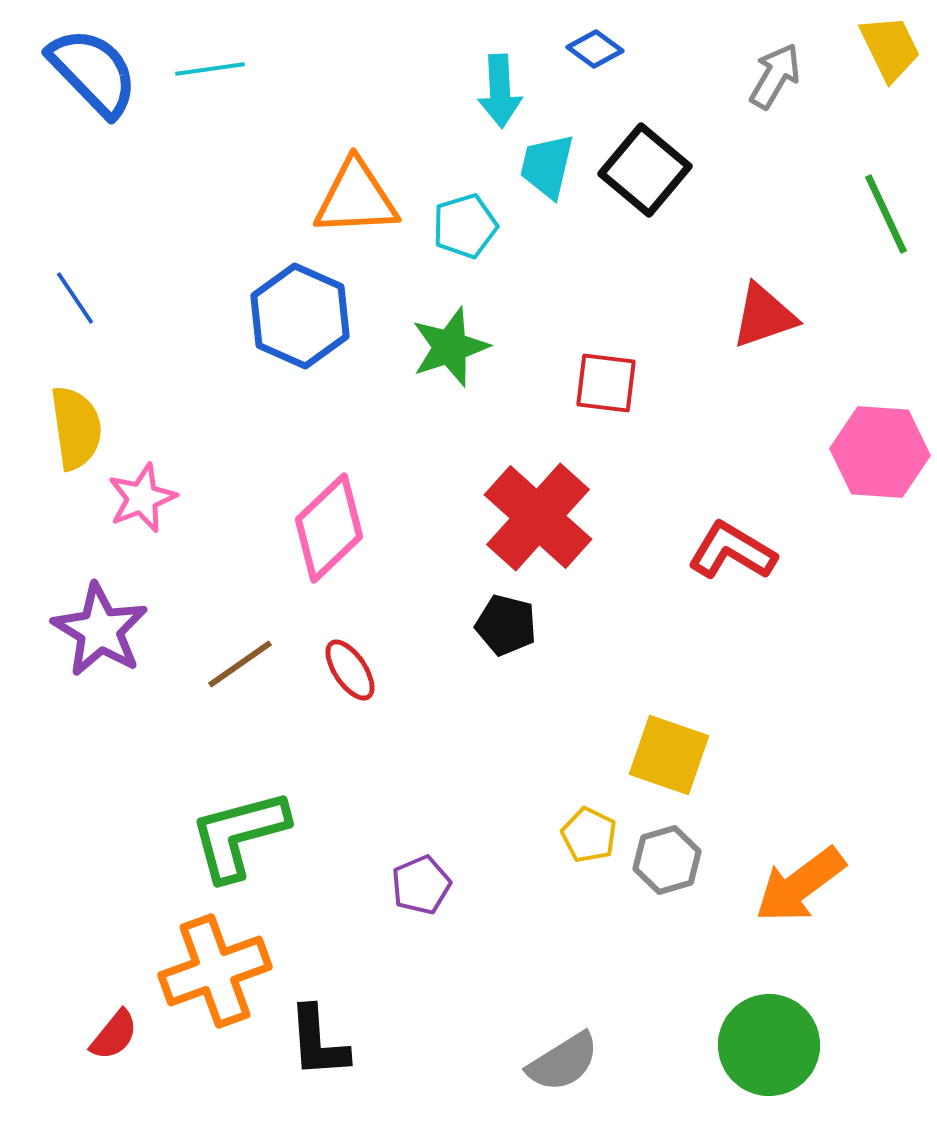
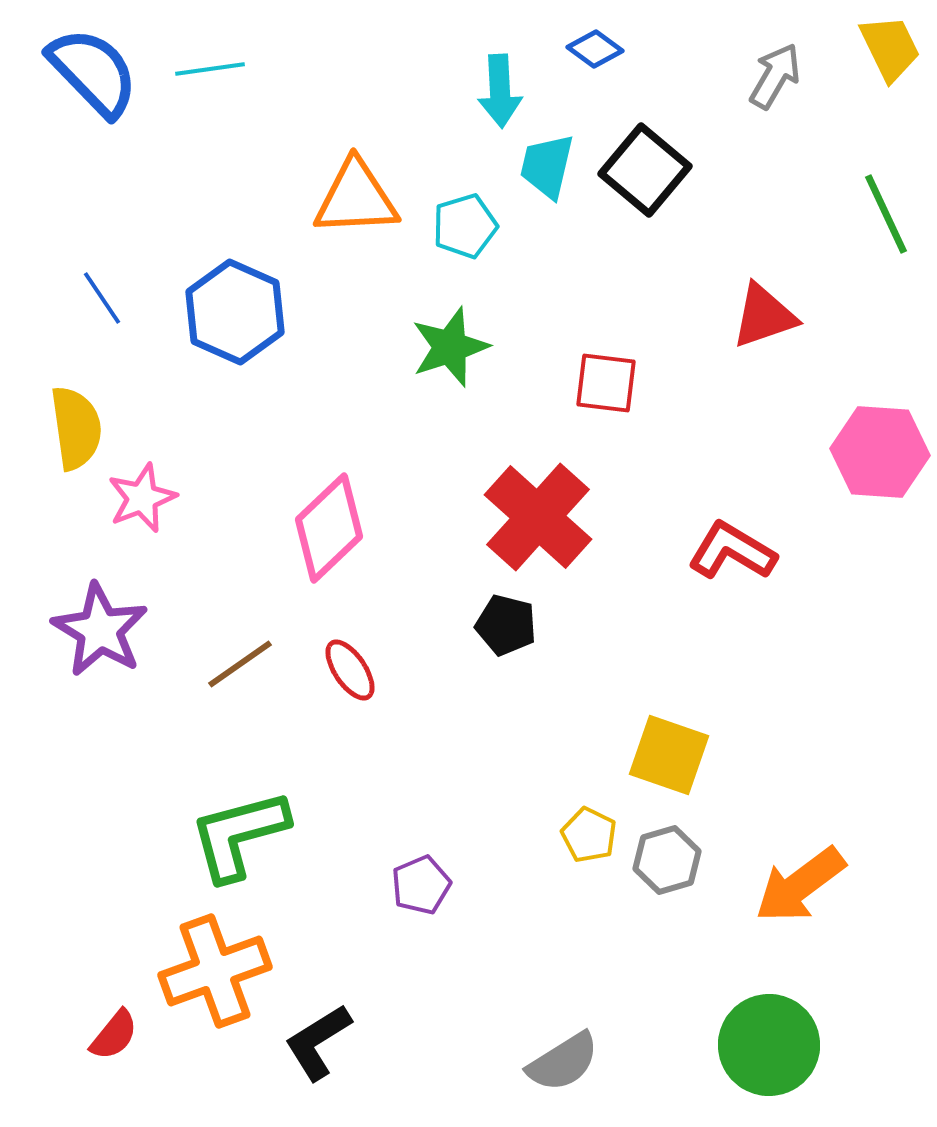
blue line: moved 27 px right
blue hexagon: moved 65 px left, 4 px up
black L-shape: rotated 62 degrees clockwise
